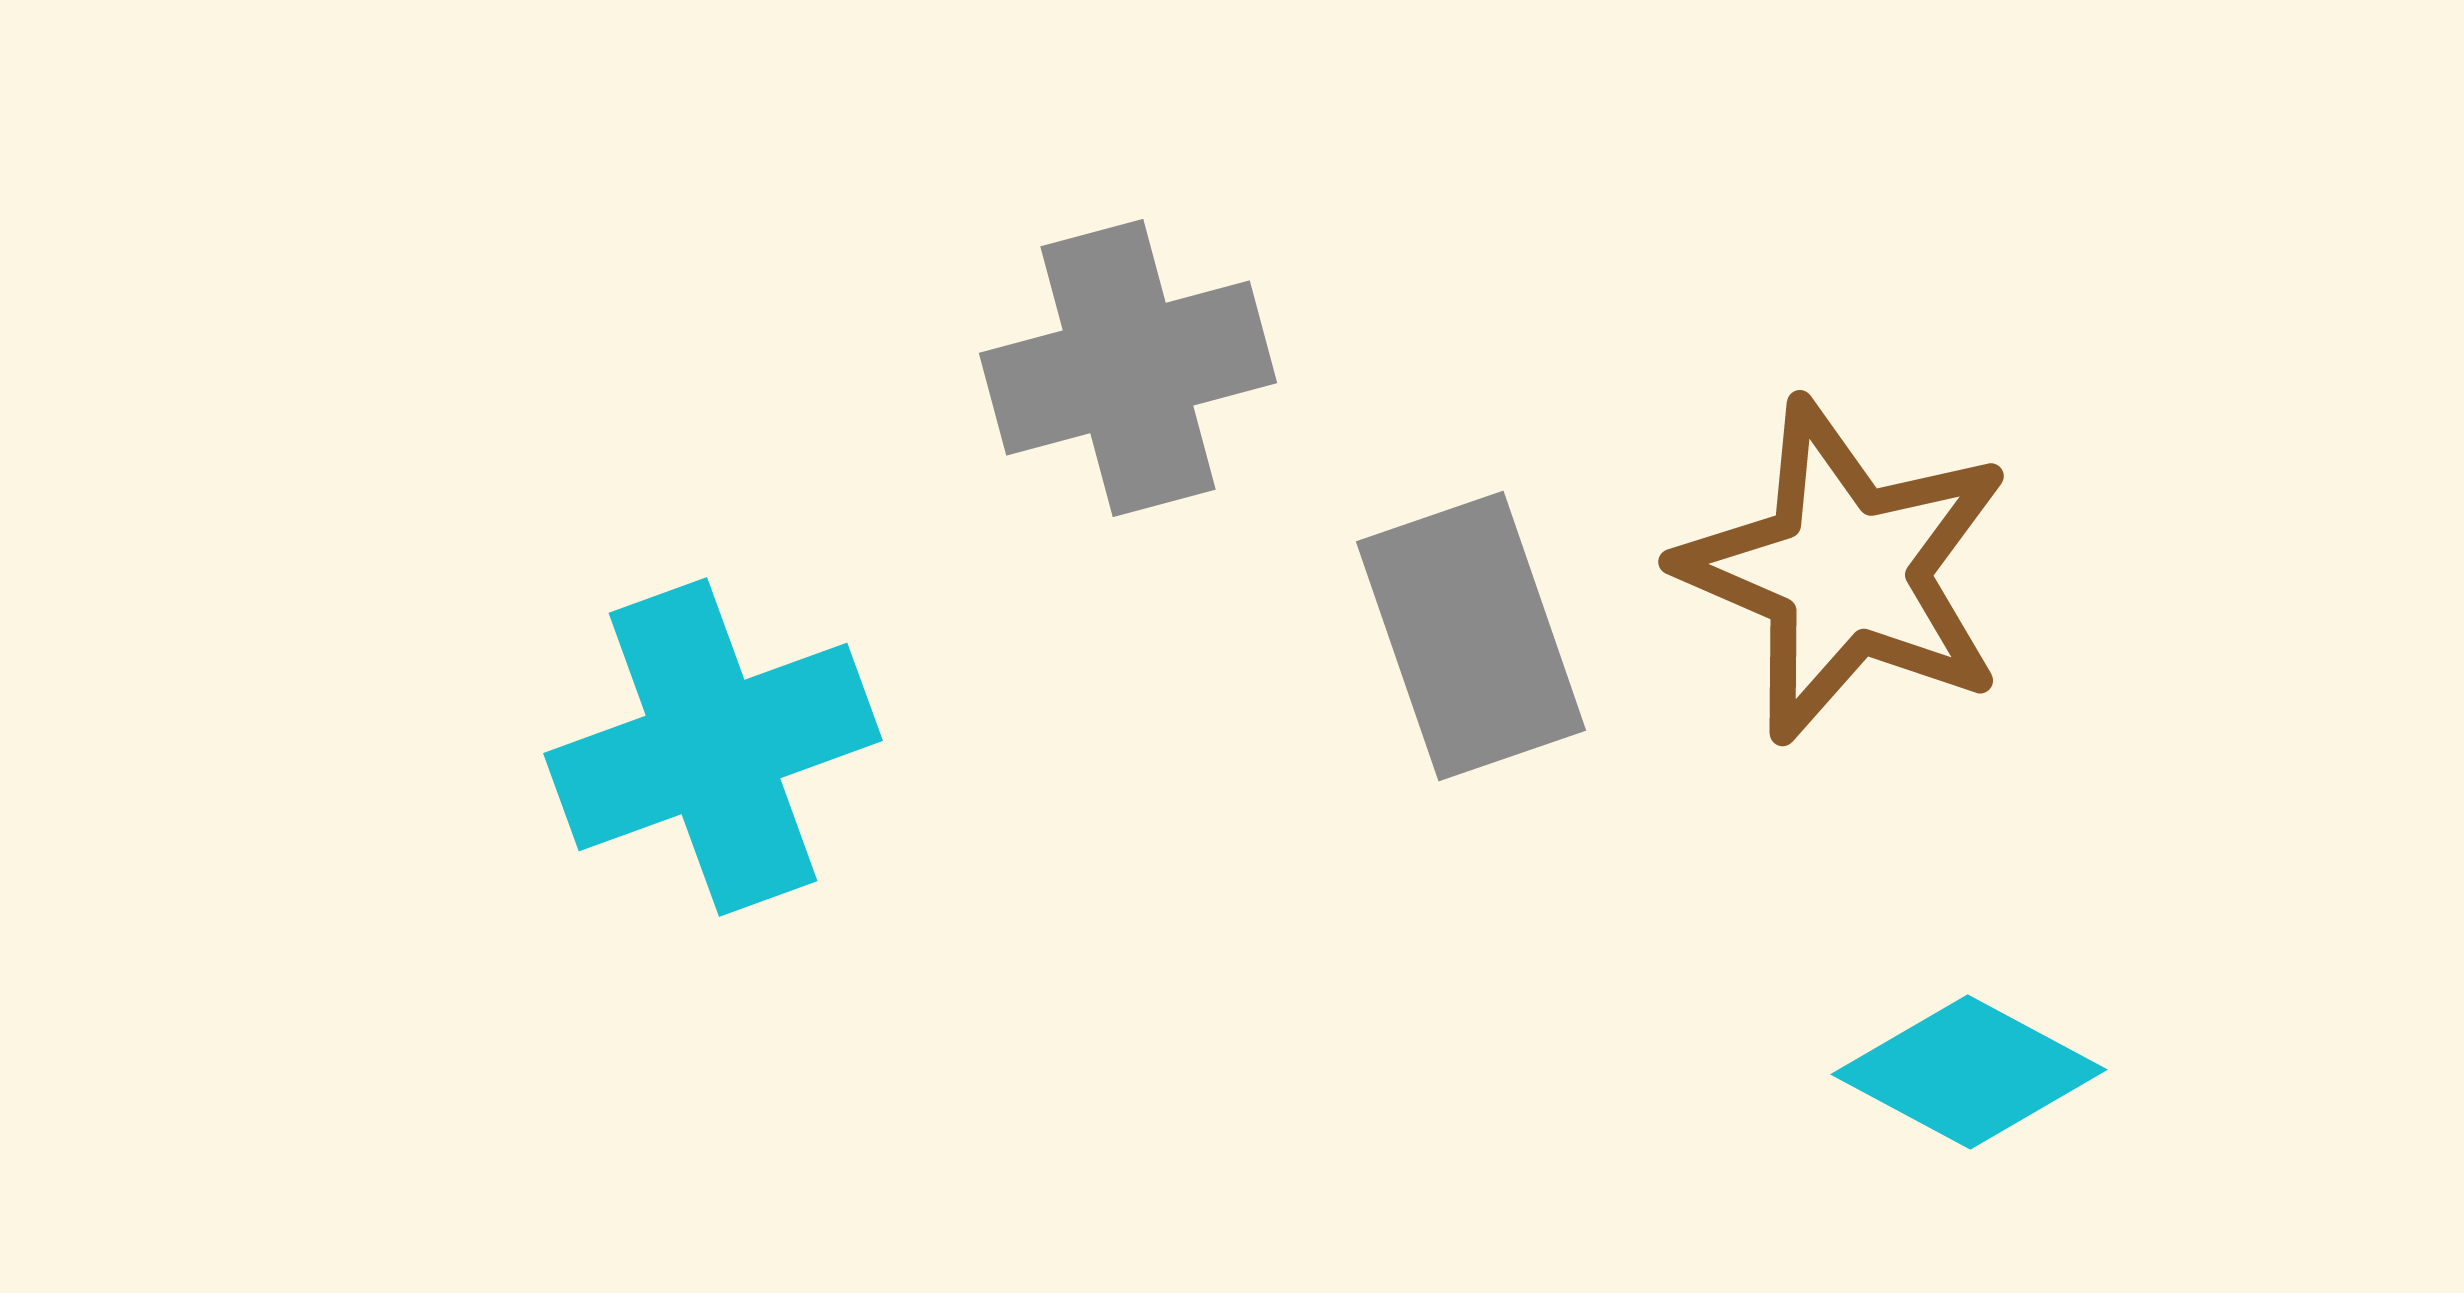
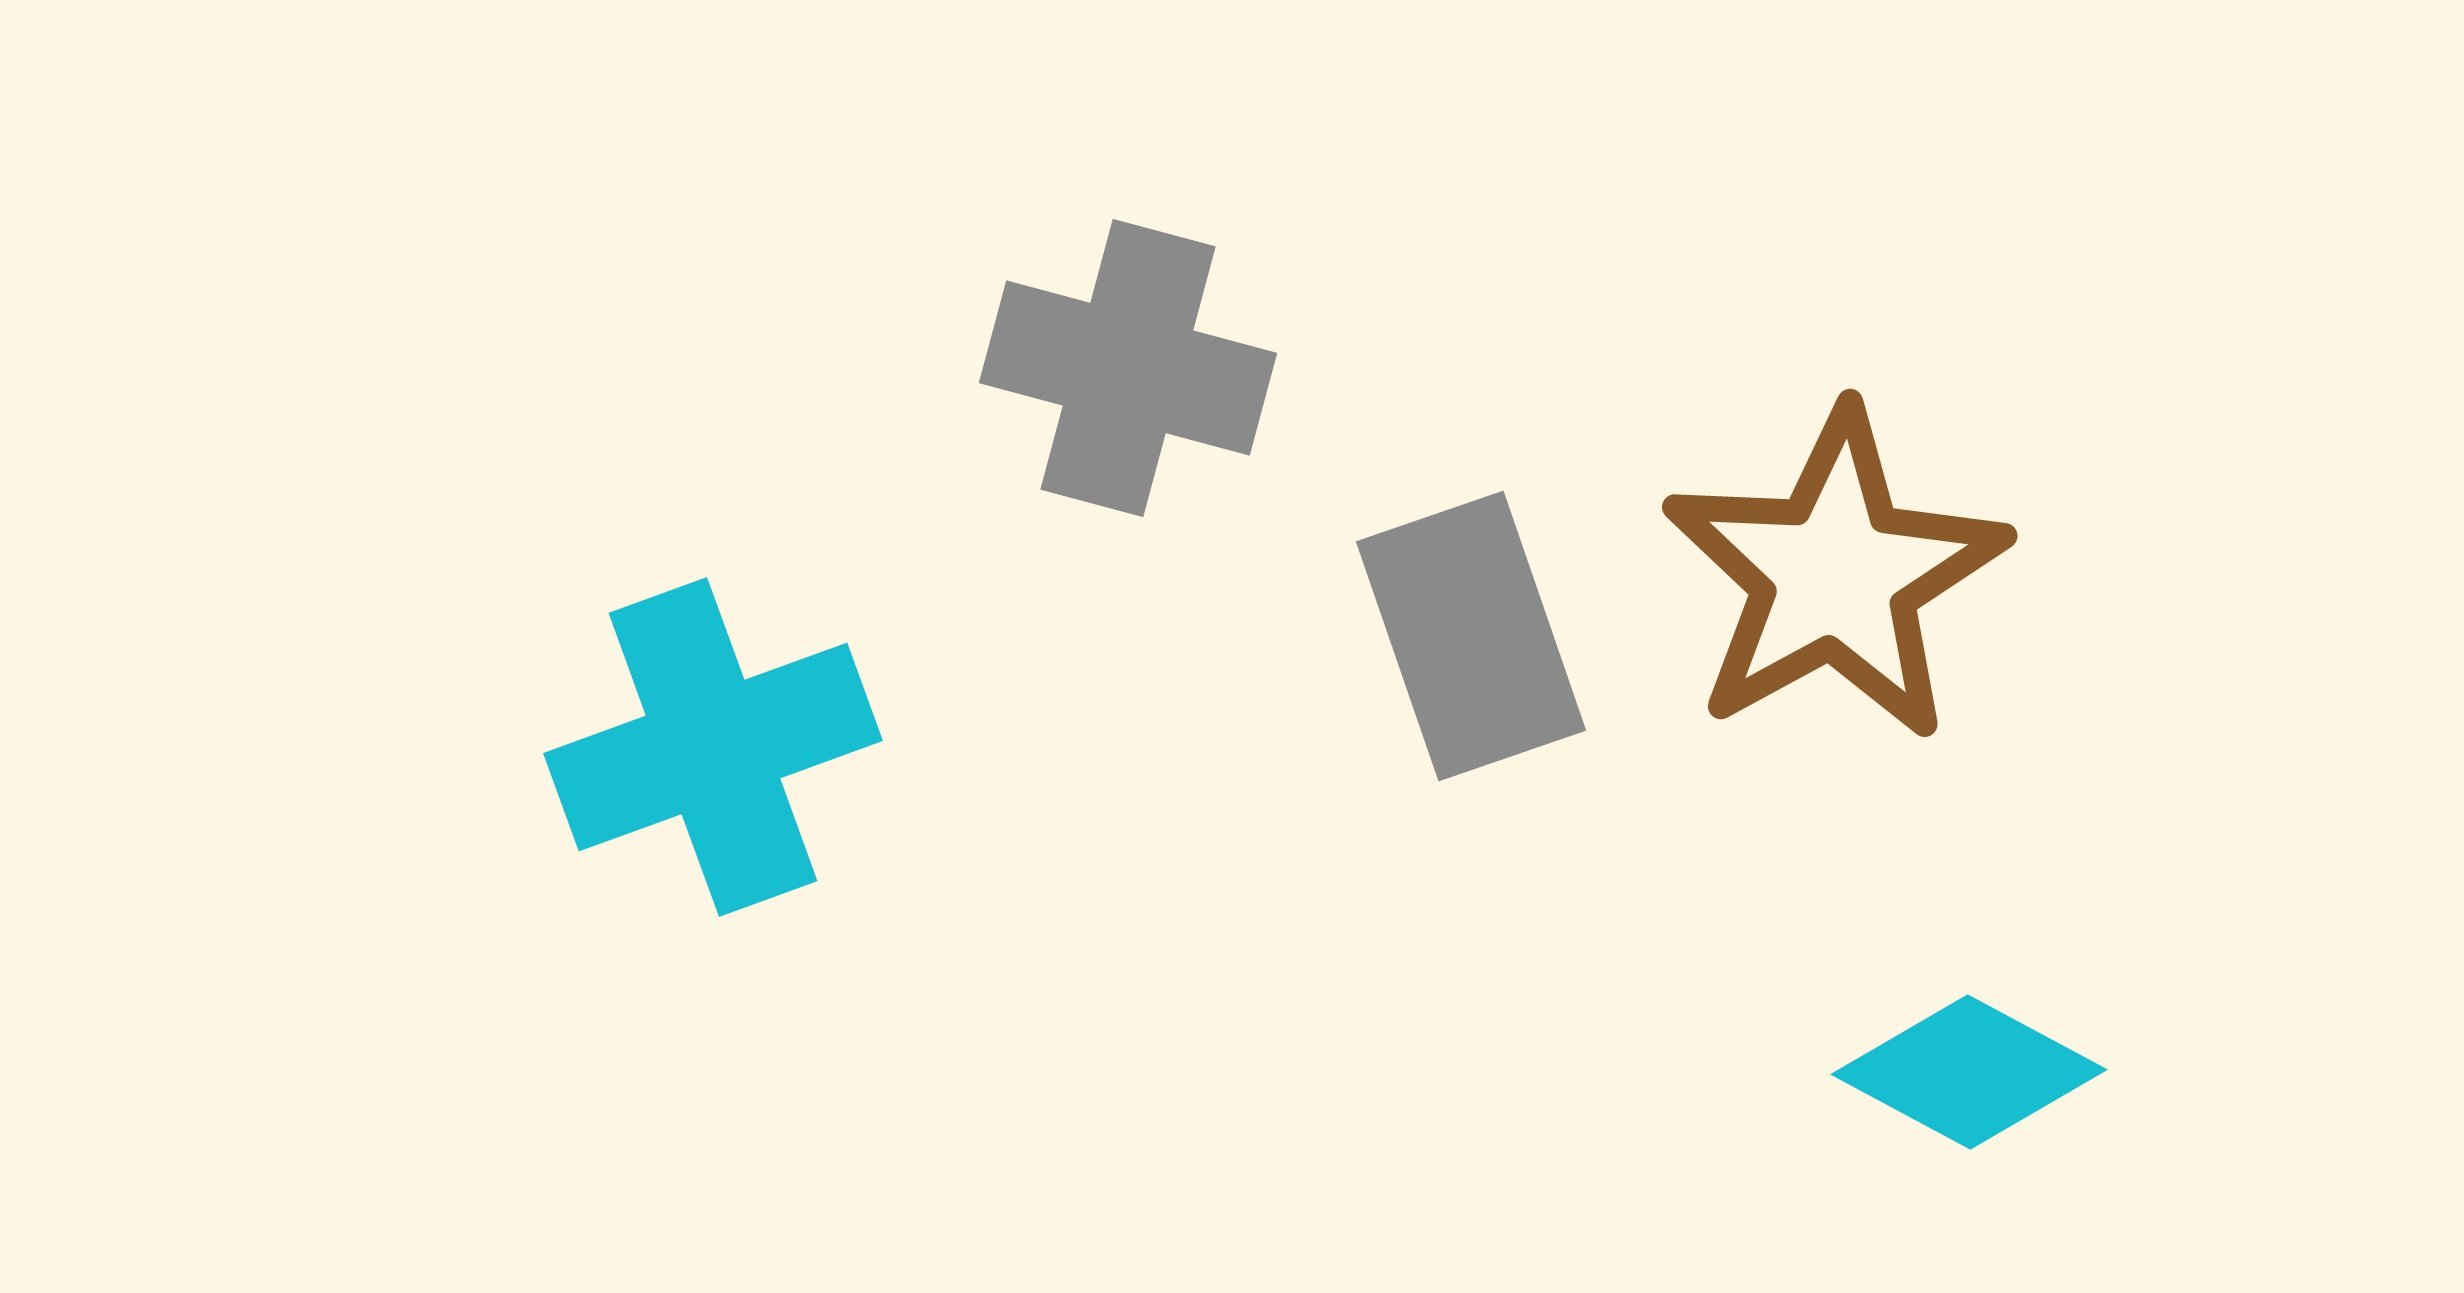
gray cross: rotated 30 degrees clockwise
brown star: moved 10 px left, 4 px down; rotated 20 degrees clockwise
